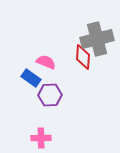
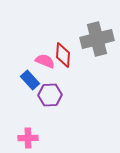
red diamond: moved 20 px left, 2 px up
pink semicircle: moved 1 px left, 1 px up
blue rectangle: moved 1 px left, 2 px down; rotated 12 degrees clockwise
pink cross: moved 13 px left
